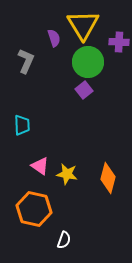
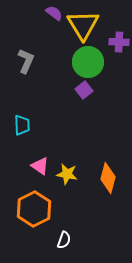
purple semicircle: moved 25 px up; rotated 36 degrees counterclockwise
orange hexagon: rotated 20 degrees clockwise
